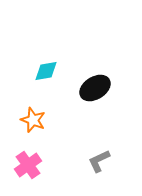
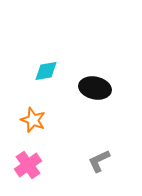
black ellipse: rotated 44 degrees clockwise
